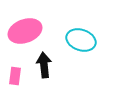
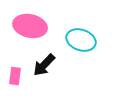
pink ellipse: moved 5 px right, 5 px up; rotated 32 degrees clockwise
black arrow: rotated 130 degrees counterclockwise
